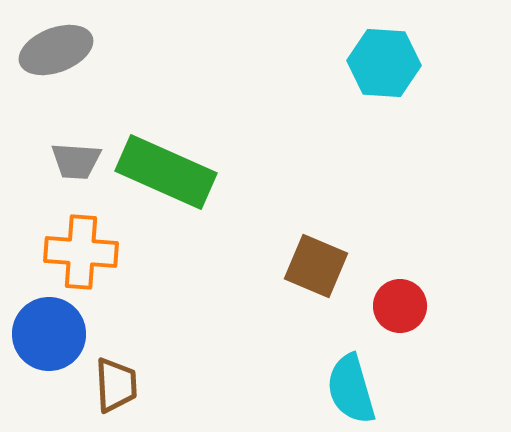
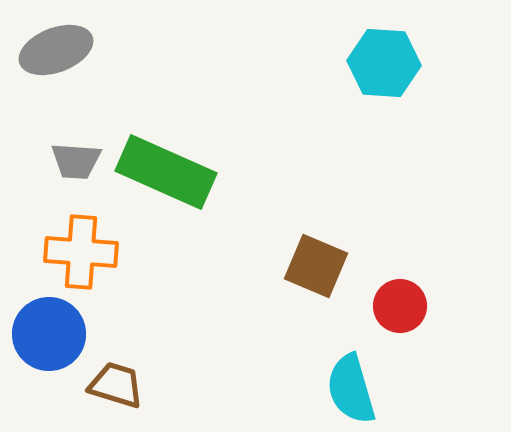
brown trapezoid: rotated 70 degrees counterclockwise
